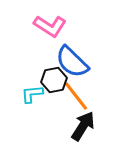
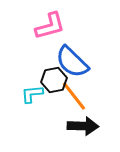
pink L-shape: rotated 48 degrees counterclockwise
orange line: moved 2 px left
black arrow: rotated 60 degrees clockwise
